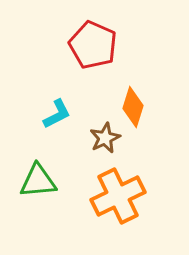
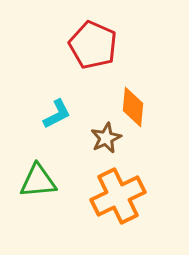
orange diamond: rotated 12 degrees counterclockwise
brown star: moved 1 px right
